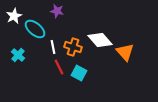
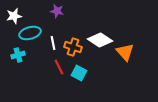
white star: rotated 14 degrees clockwise
cyan ellipse: moved 5 px left, 4 px down; rotated 55 degrees counterclockwise
white diamond: rotated 15 degrees counterclockwise
white line: moved 4 px up
cyan cross: rotated 32 degrees clockwise
